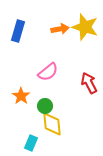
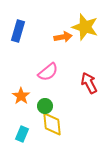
orange arrow: moved 3 px right, 8 px down
cyan rectangle: moved 9 px left, 9 px up
